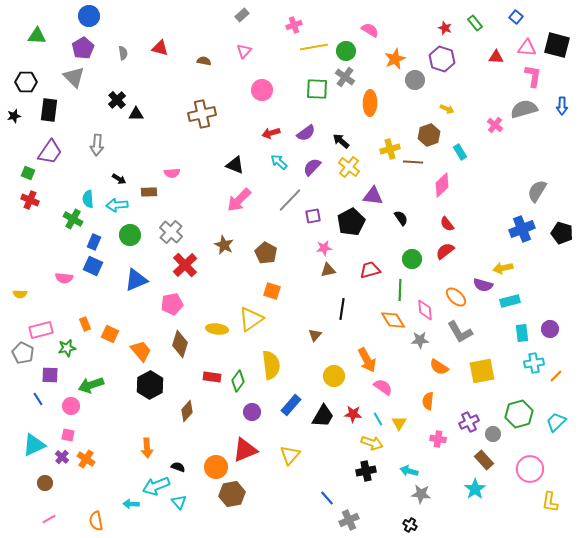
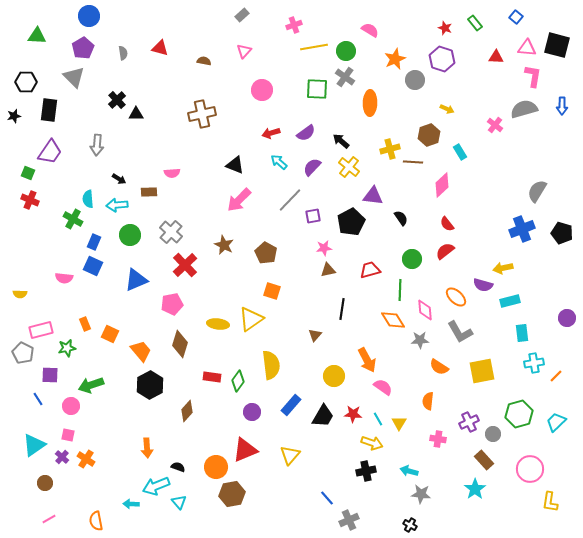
yellow ellipse at (217, 329): moved 1 px right, 5 px up
purple circle at (550, 329): moved 17 px right, 11 px up
cyan triangle at (34, 445): rotated 10 degrees counterclockwise
